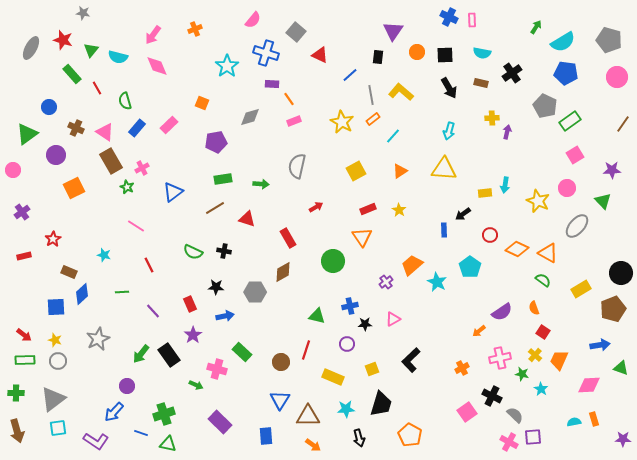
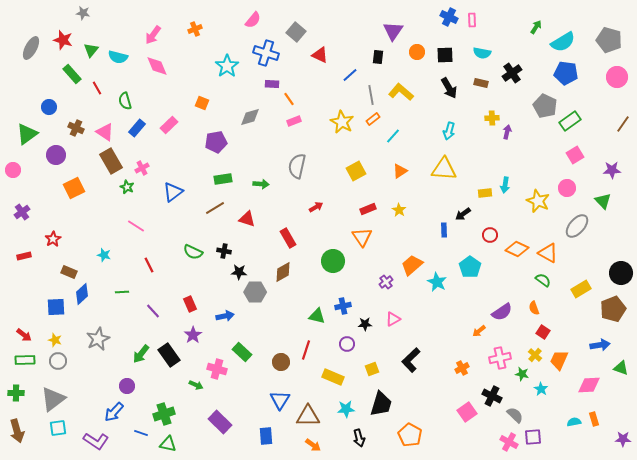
black star at (216, 287): moved 23 px right, 15 px up
blue cross at (350, 306): moved 7 px left
